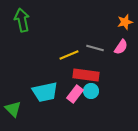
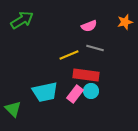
green arrow: rotated 70 degrees clockwise
pink semicircle: moved 32 px left, 21 px up; rotated 35 degrees clockwise
